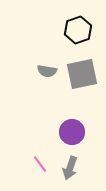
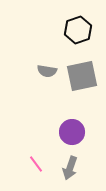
gray square: moved 2 px down
pink line: moved 4 px left
